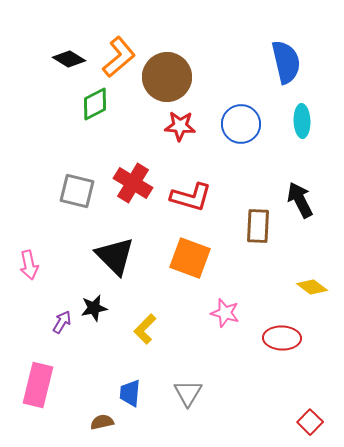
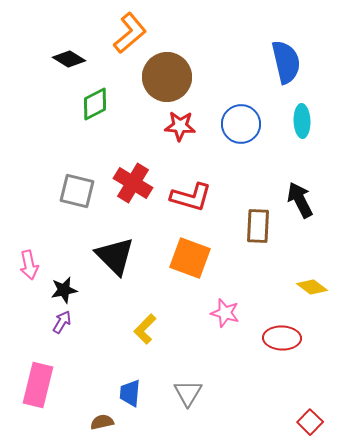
orange L-shape: moved 11 px right, 24 px up
black star: moved 30 px left, 18 px up
